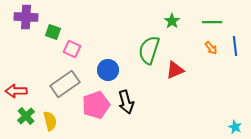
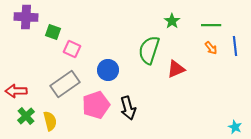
green line: moved 1 px left, 3 px down
red triangle: moved 1 px right, 1 px up
black arrow: moved 2 px right, 6 px down
